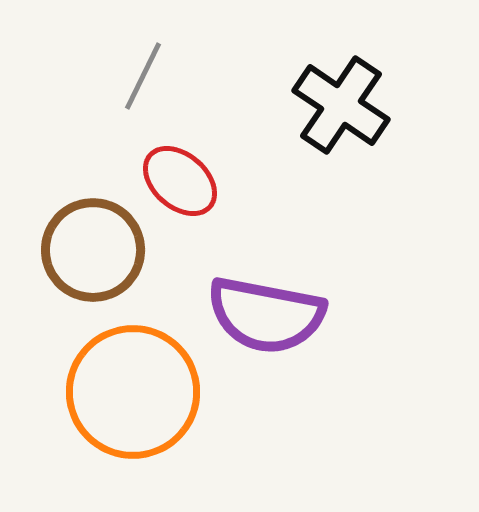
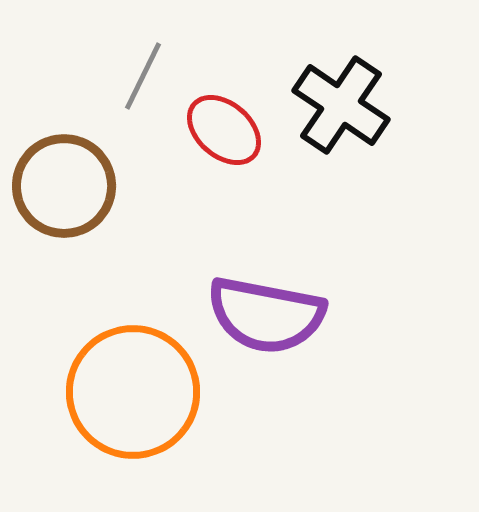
red ellipse: moved 44 px right, 51 px up
brown circle: moved 29 px left, 64 px up
